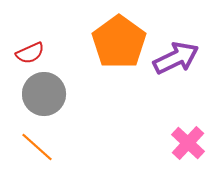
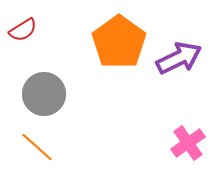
red semicircle: moved 7 px left, 23 px up; rotated 8 degrees counterclockwise
purple arrow: moved 3 px right
pink cross: rotated 12 degrees clockwise
